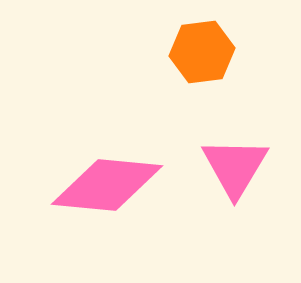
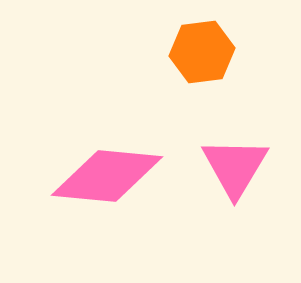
pink diamond: moved 9 px up
